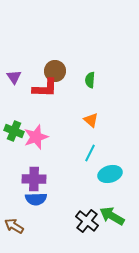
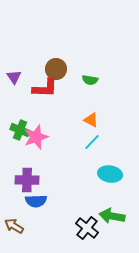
brown circle: moved 1 px right, 2 px up
green semicircle: rotated 84 degrees counterclockwise
orange triangle: rotated 14 degrees counterclockwise
green cross: moved 6 px right, 1 px up
cyan line: moved 2 px right, 11 px up; rotated 18 degrees clockwise
cyan ellipse: rotated 25 degrees clockwise
purple cross: moved 7 px left, 1 px down
blue semicircle: moved 2 px down
green arrow: rotated 20 degrees counterclockwise
black cross: moved 7 px down
